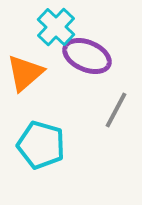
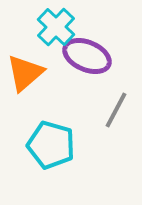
cyan pentagon: moved 10 px right
